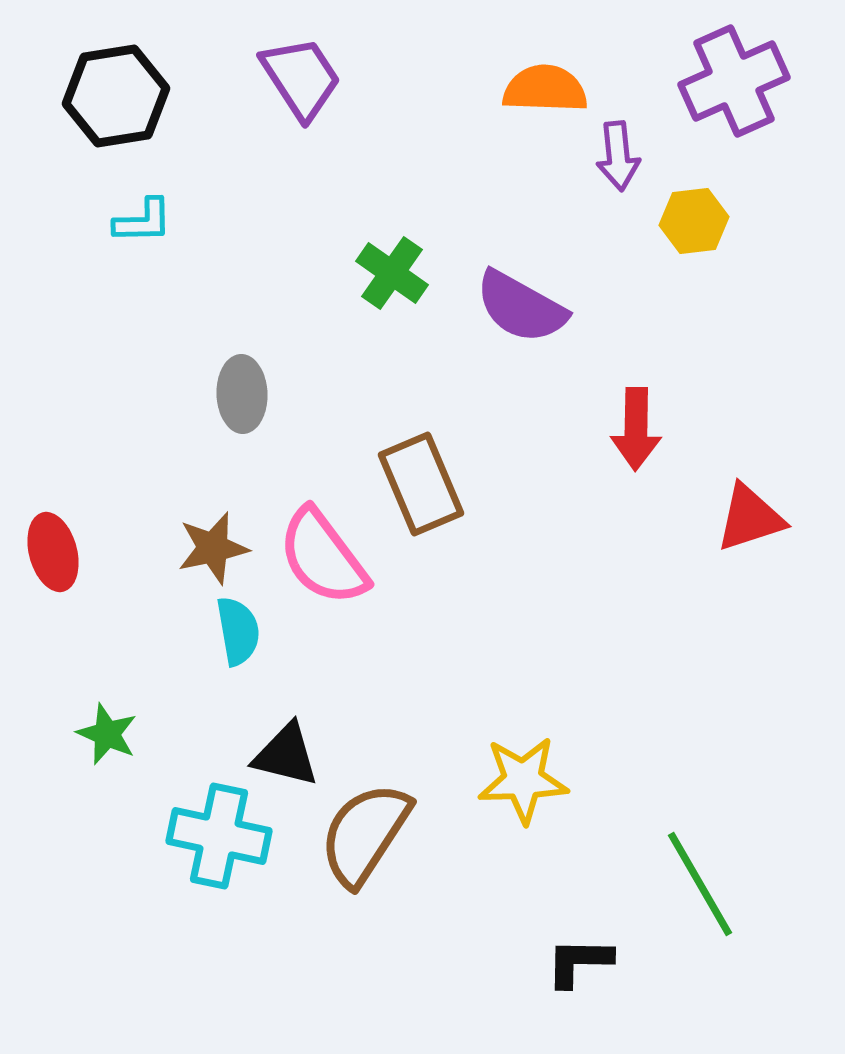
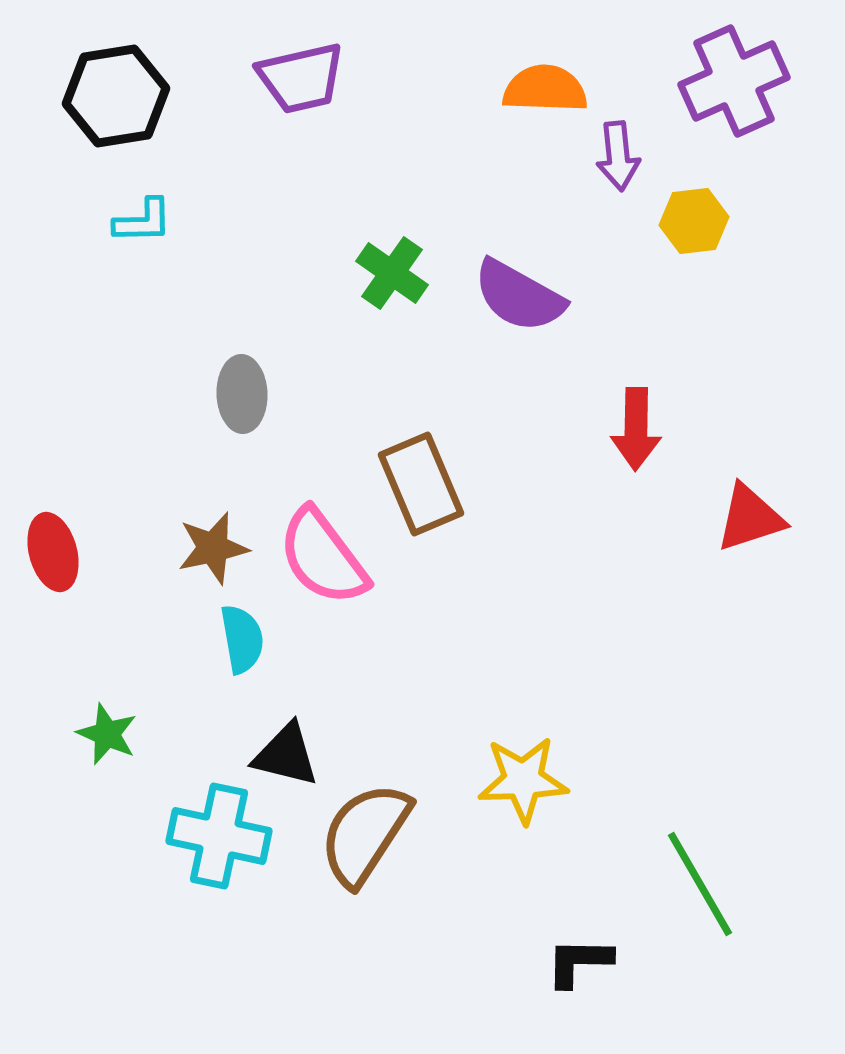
purple trapezoid: rotated 110 degrees clockwise
purple semicircle: moved 2 px left, 11 px up
cyan semicircle: moved 4 px right, 8 px down
